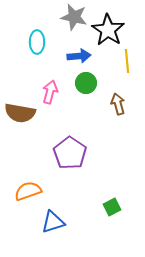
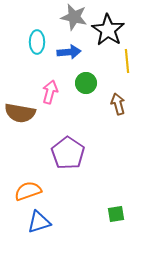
blue arrow: moved 10 px left, 4 px up
purple pentagon: moved 2 px left
green square: moved 4 px right, 7 px down; rotated 18 degrees clockwise
blue triangle: moved 14 px left
